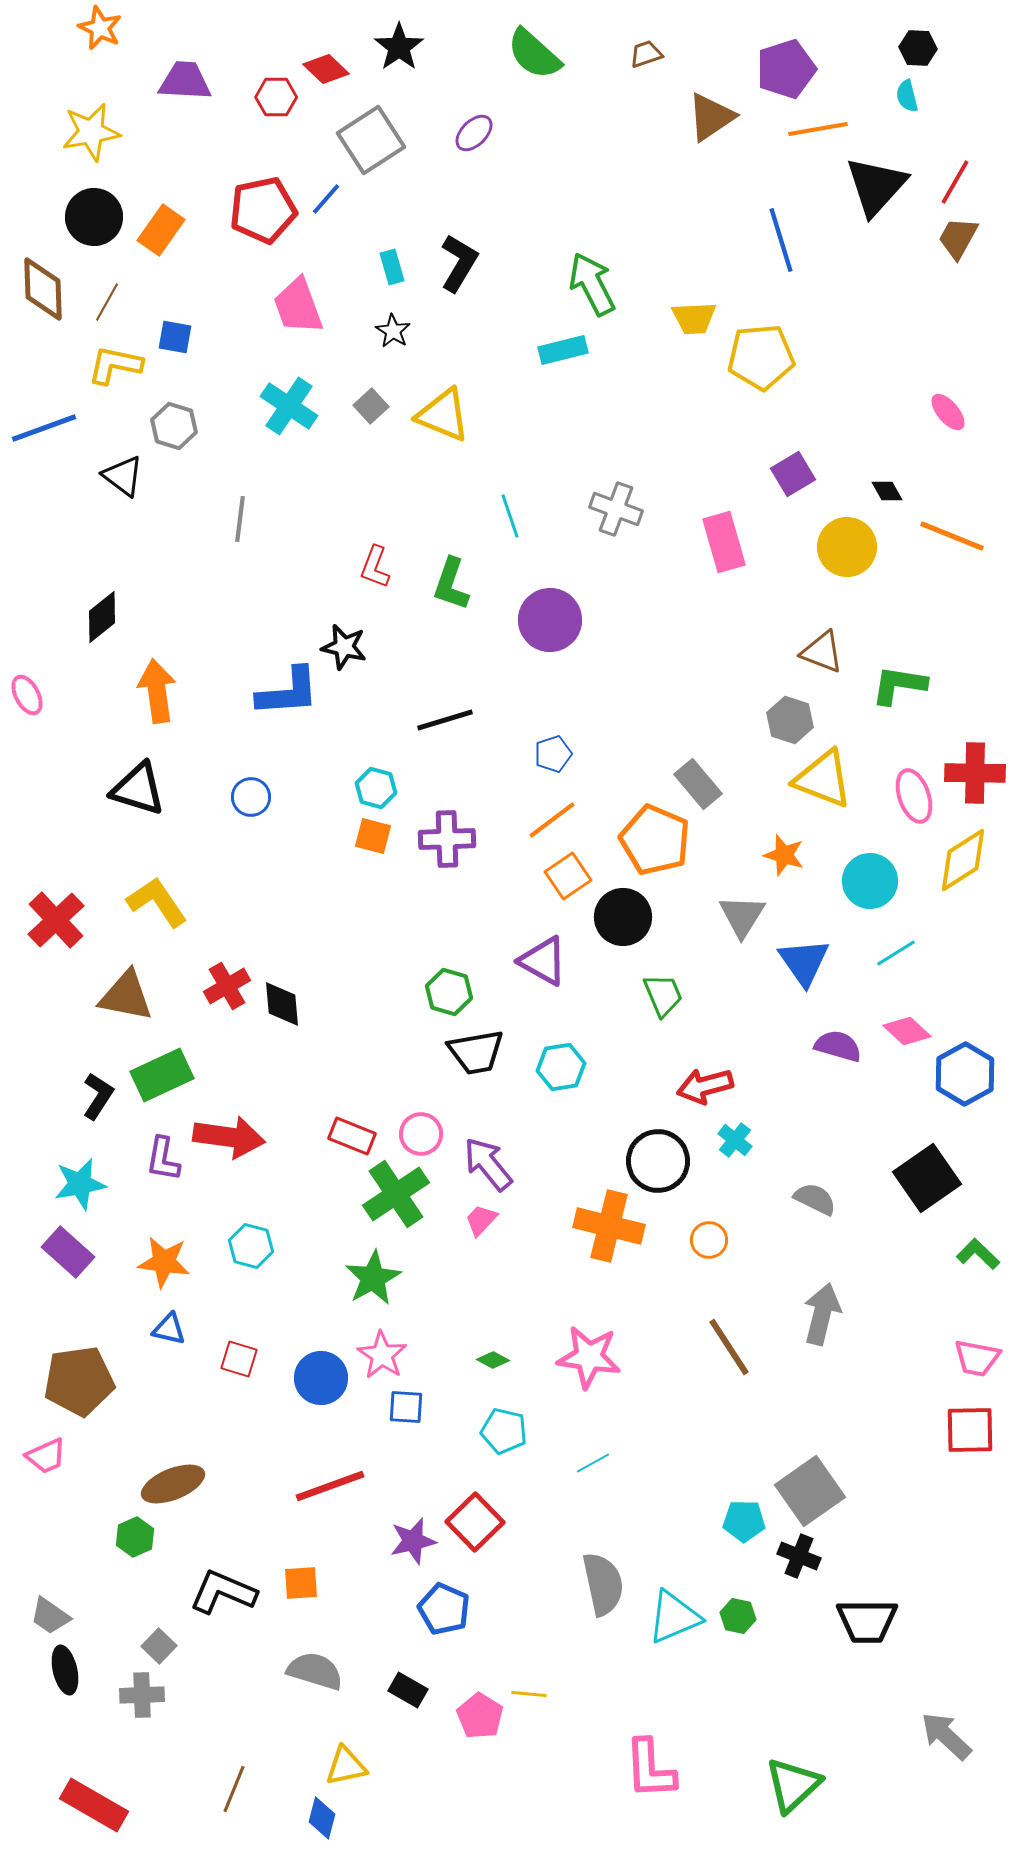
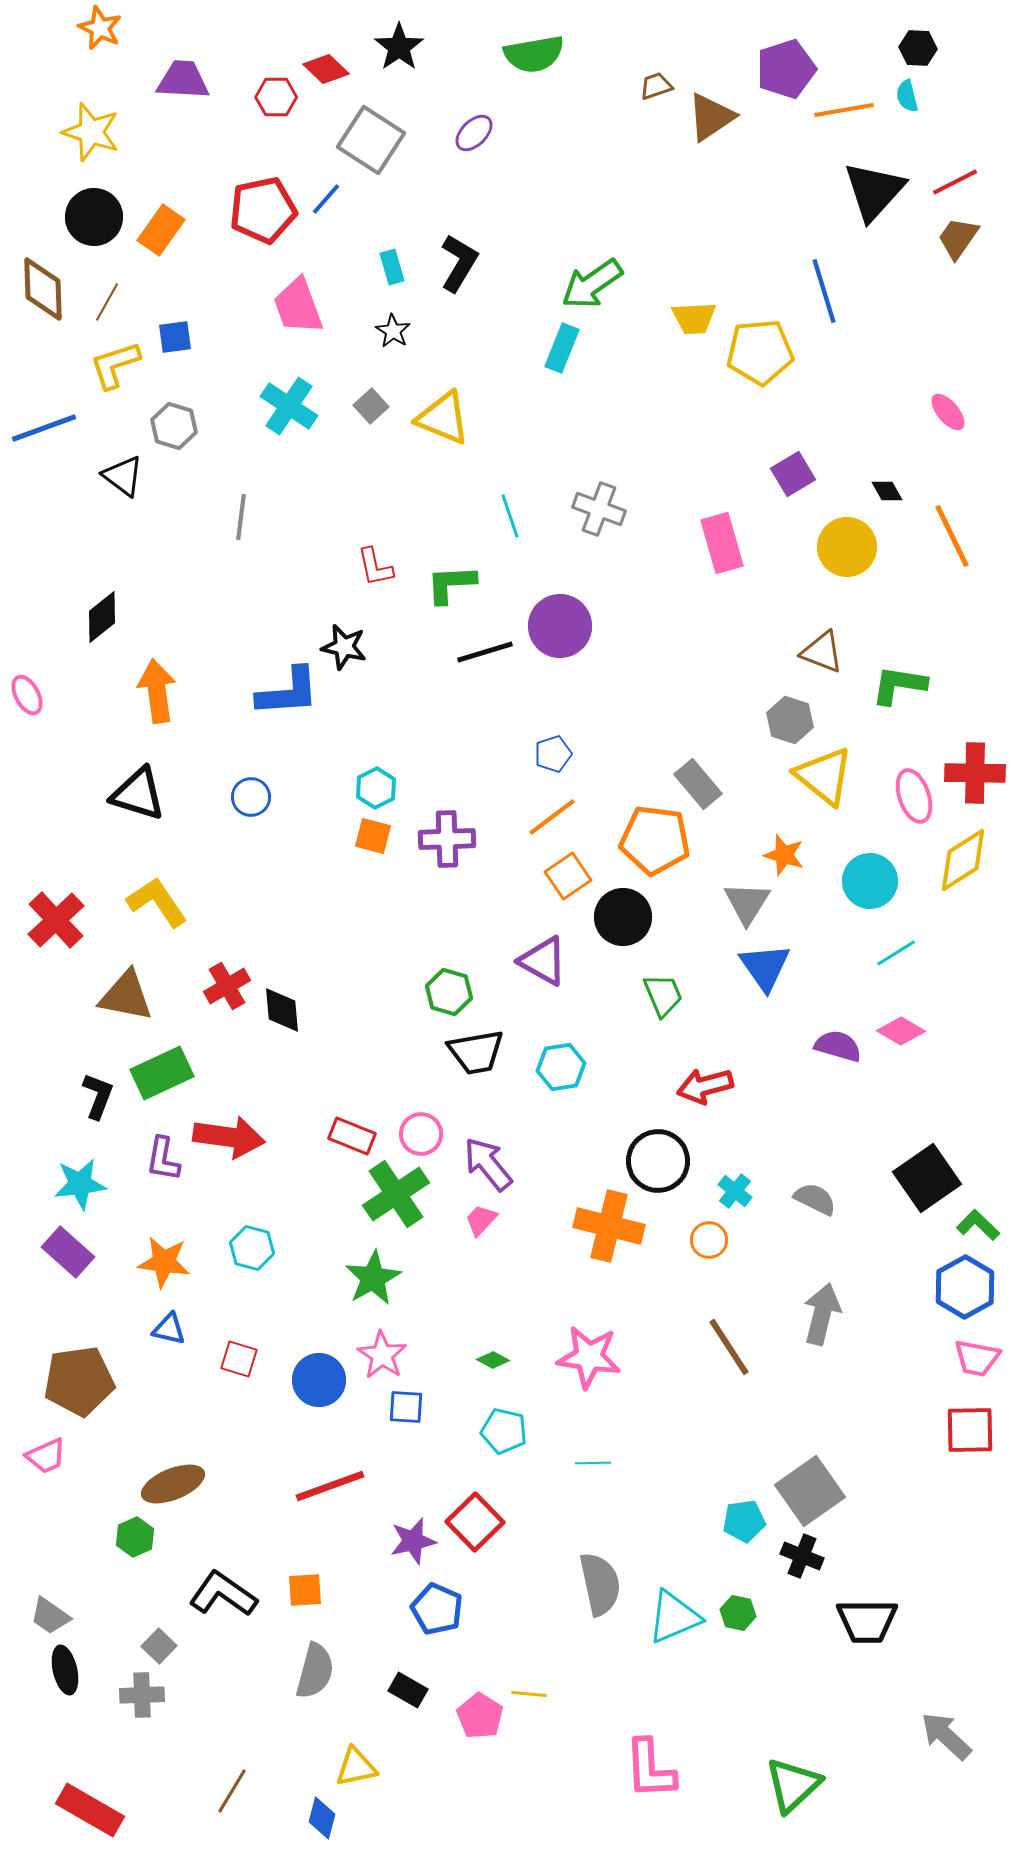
green semicircle at (534, 54): rotated 52 degrees counterclockwise
brown trapezoid at (646, 54): moved 10 px right, 32 px down
purple trapezoid at (185, 81): moved 2 px left, 1 px up
orange line at (818, 129): moved 26 px right, 19 px up
yellow star at (91, 132): rotated 28 degrees clockwise
gray square at (371, 140): rotated 24 degrees counterclockwise
red line at (955, 182): rotated 33 degrees clockwise
black triangle at (876, 186): moved 2 px left, 5 px down
brown trapezoid at (958, 238): rotated 6 degrees clockwise
blue line at (781, 240): moved 43 px right, 51 px down
green arrow at (592, 284): rotated 98 degrees counterclockwise
blue square at (175, 337): rotated 18 degrees counterclockwise
cyan rectangle at (563, 350): moved 1 px left, 2 px up; rotated 54 degrees counterclockwise
yellow pentagon at (761, 357): moved 1 px left, 5 px up
yellow L-shape at (115, 365): rotated 30 degrees counterclockwise
yellow triangle at (443, 415): moved 3 px down
gray cross at (616, 509): moved 17 px left
gray line at (240, 519): moved 1 px right, 2 px up
orange line at (952, 536): rotated 42 degrees clockwise
pink rectangle at (724, 542): moved 2 px left, 1 px down
red L-shape at (375, 567): rotated 33 degrees counterclockwise
green L-shape at (451, 584): rotated 68 degrees clockwise
purple circle at (550, 620): moved 10 px right, 6 px down
black line at (445, 720): moved 40 px right, 68 px up
yellow triangle at (823, 779): moved 1 px right, 3 px up; rotated 18 degrees clockwise
cyan hexagon at (376, 788): rotated 18 degrees clockwise
black triangle at (138, 789): moved 5 px down
orange line at (552, 820): moved 3 px up
orange pentagon at (655, 840): rotated 16 degrees counterclockwise
gray triangle at (742, 916): moved 5 px right, 13 px up
blue triangle at (804, 962): moved 39 px left, 5 px down
black diamond at (282, 1004): moved 6 px down
pink diamond at (907, 1031): moved 6 px left; rotated 12 degrees counterclockwise
blue hexagon at (965, 1074): moved 213 px down
green rectangle at (162, 1075): moved 2 px up
black L-shape at (98, 1096): rotated 12 degrees counterclockwise
cyan cross at (735, 1140): moved 51 px down
cyan star at (80, 1184): rotated 4 degrees clockwise
cyan hexagon at (251, 1246): moved 1 px right, 2 px down
green L-shape at (978, 1254): moved 29 px up
blue circle at (321, 1378): moved 2 px left, 2 px down
cyan line at (593, 1463): rotated 28 degrees clockwise
cyan pentagon at (744, 1521): rotated 9 degrees counterclockwise
black cross at (799, 1556): moved 3 px right
orange square at (301, 1583): moved 4 px right, 7 px down
gray semicircle at (603, 1584): moved 3 px left
black L-shape at (223, 1592): moved 2 px down; rotated 12 degrees clockwise
blue pentagon at (444, 1609): moved 7 px left
green hexagon at (738, 1616): moved 3 px up
gray semicircle at (315, 1671): rotated 88 degrees clockwise
yellow triangle at (346, 1766): moved 10 px right, 1 px down
brown line at (234, 1789): moved 2 px left, 2 px down; rotated 9 degrees clockwise
red rectangle at (94, 1805): moved 4 px left, 5 px down
